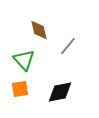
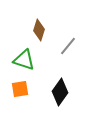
brown diamond: rotated 30 degrees clockwise
green triangle: rotated 30 degrees counterclockwise
black diamond: rotated 44 degrees counterclockwise
